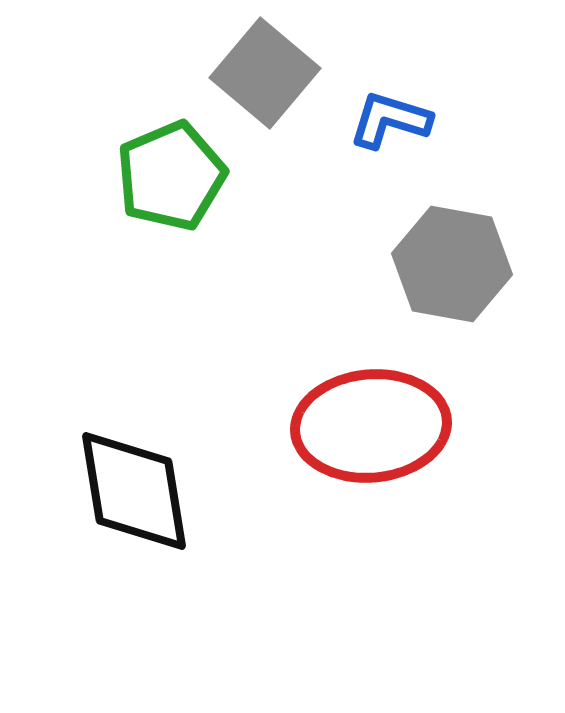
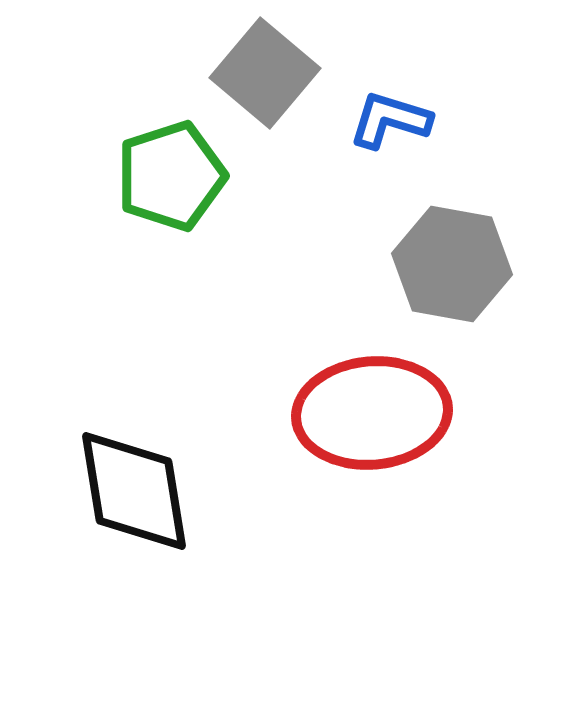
green pentagon: rotated 5 degrees clockwise
red ellipse: moved 1 px right, 13 px up
